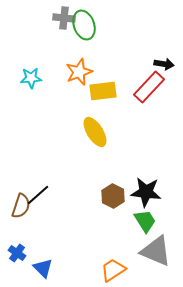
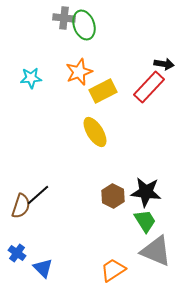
yellow rectangle: rotated 20 degrees counterclockwise
